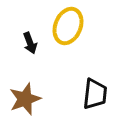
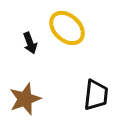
yellow ellipse: moved 1 px left, 2 px down; rotated 69 degrees counterclockwise
black trapezoid: moved 1 px right, 1 px down
